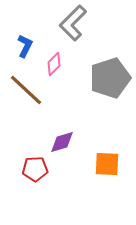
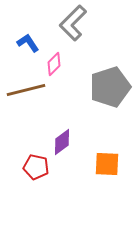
blue L-shape: moved 3 px right, 3 px up; rotated 60 degrees counterclockwise
gray pentagon: moved 9 px down
brown line: rotated 57 degrees counterclockwise
purple diamond: rotated 20 degrees counterclockwise
red pentagon: moved 1 px right, 2 px up; rotated 15 degrees clockwise
